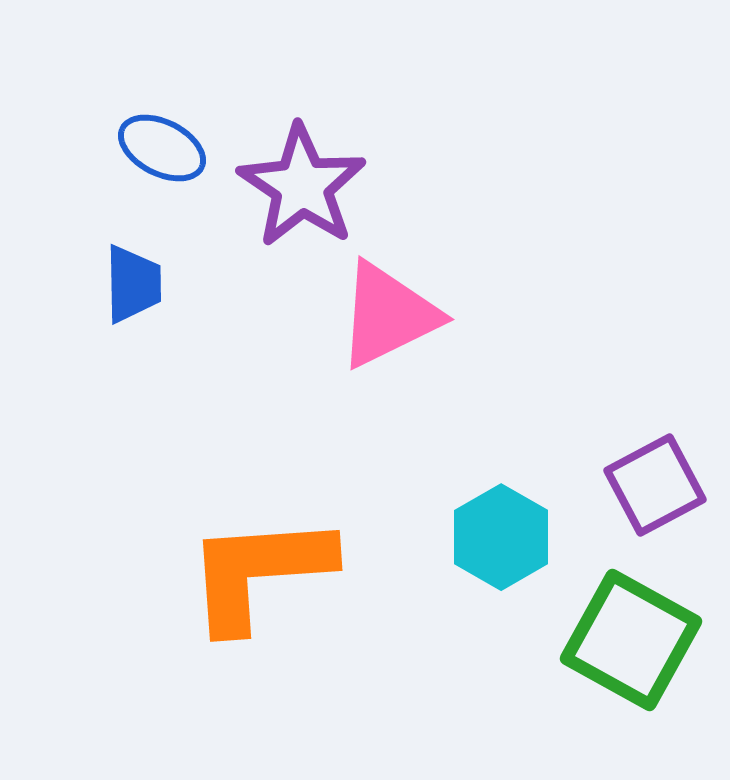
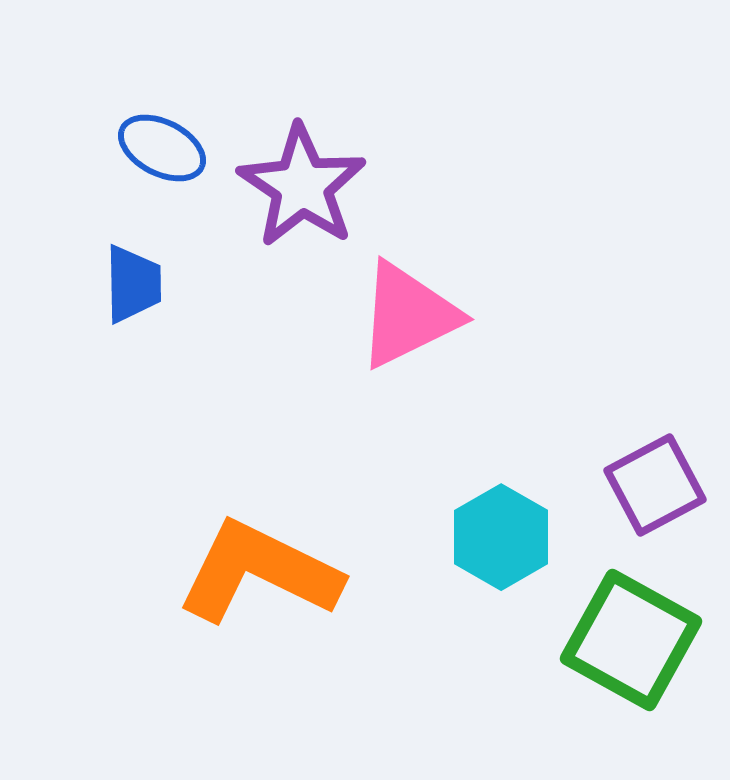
pink triangle: moved 20 px right
orange L-shape: rotated 30 degrees clockwise
